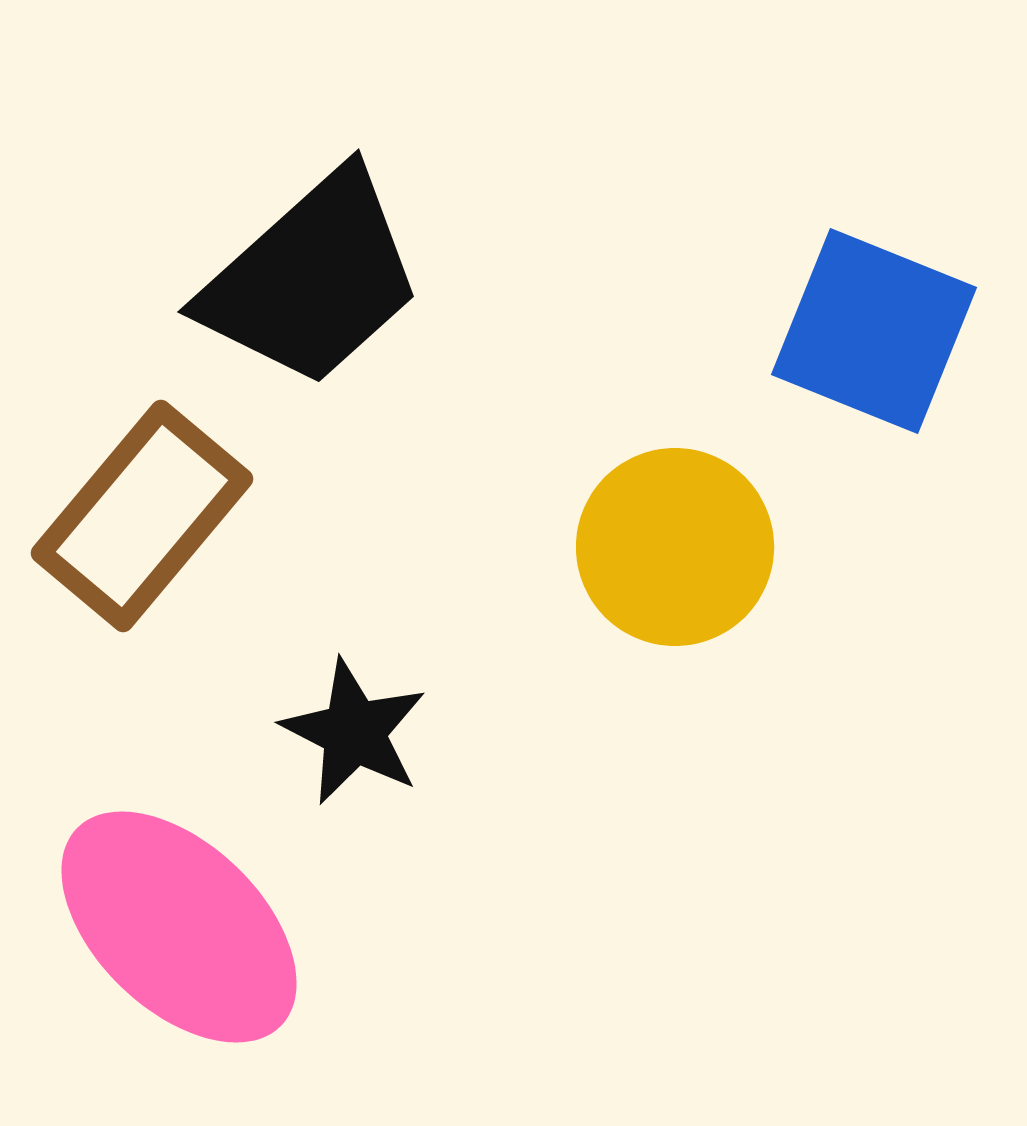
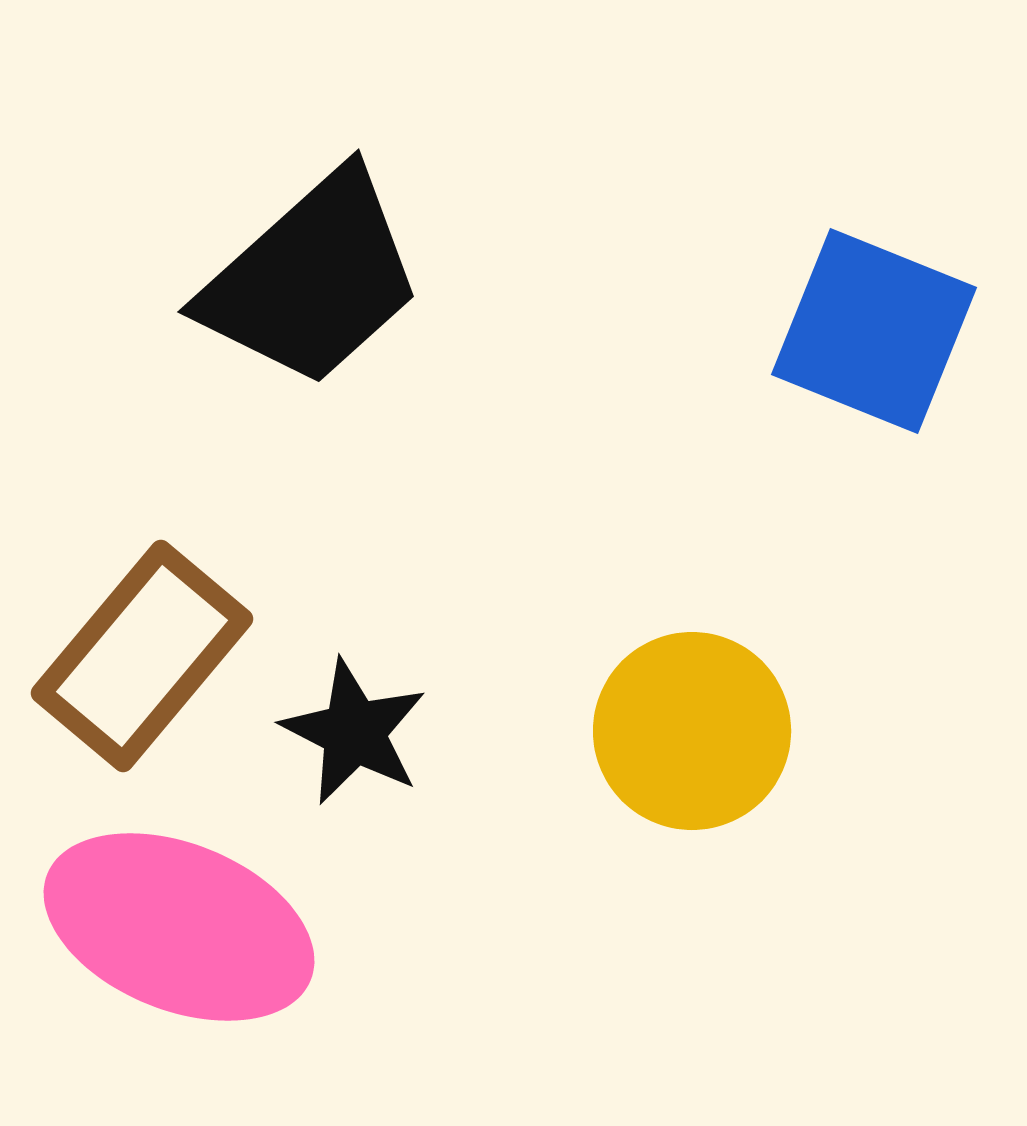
brown rectangle: moved 140 px down
yellow circle: moved 17 px right, 184 px down
pink ellipse: rotated 22 degrees counterclockwise
